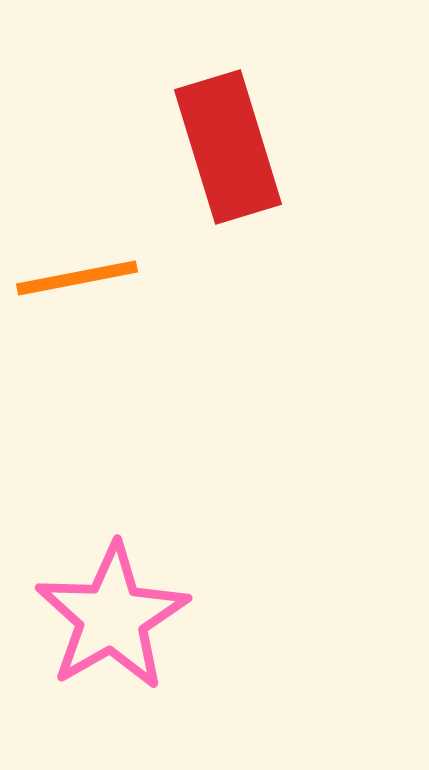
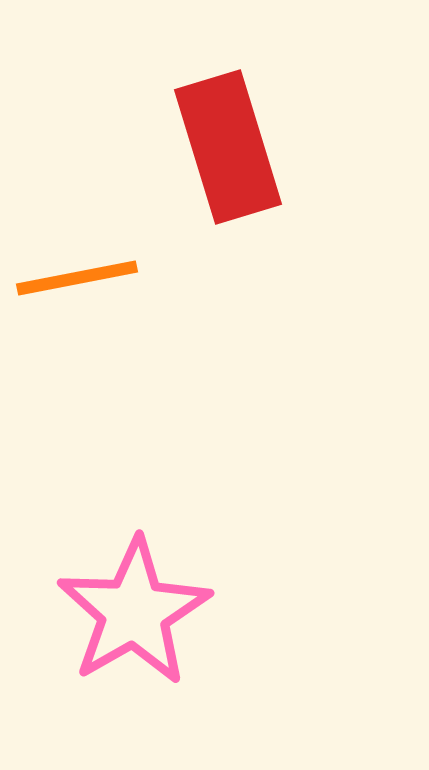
pink star: moved 22 px right, 5 px up
